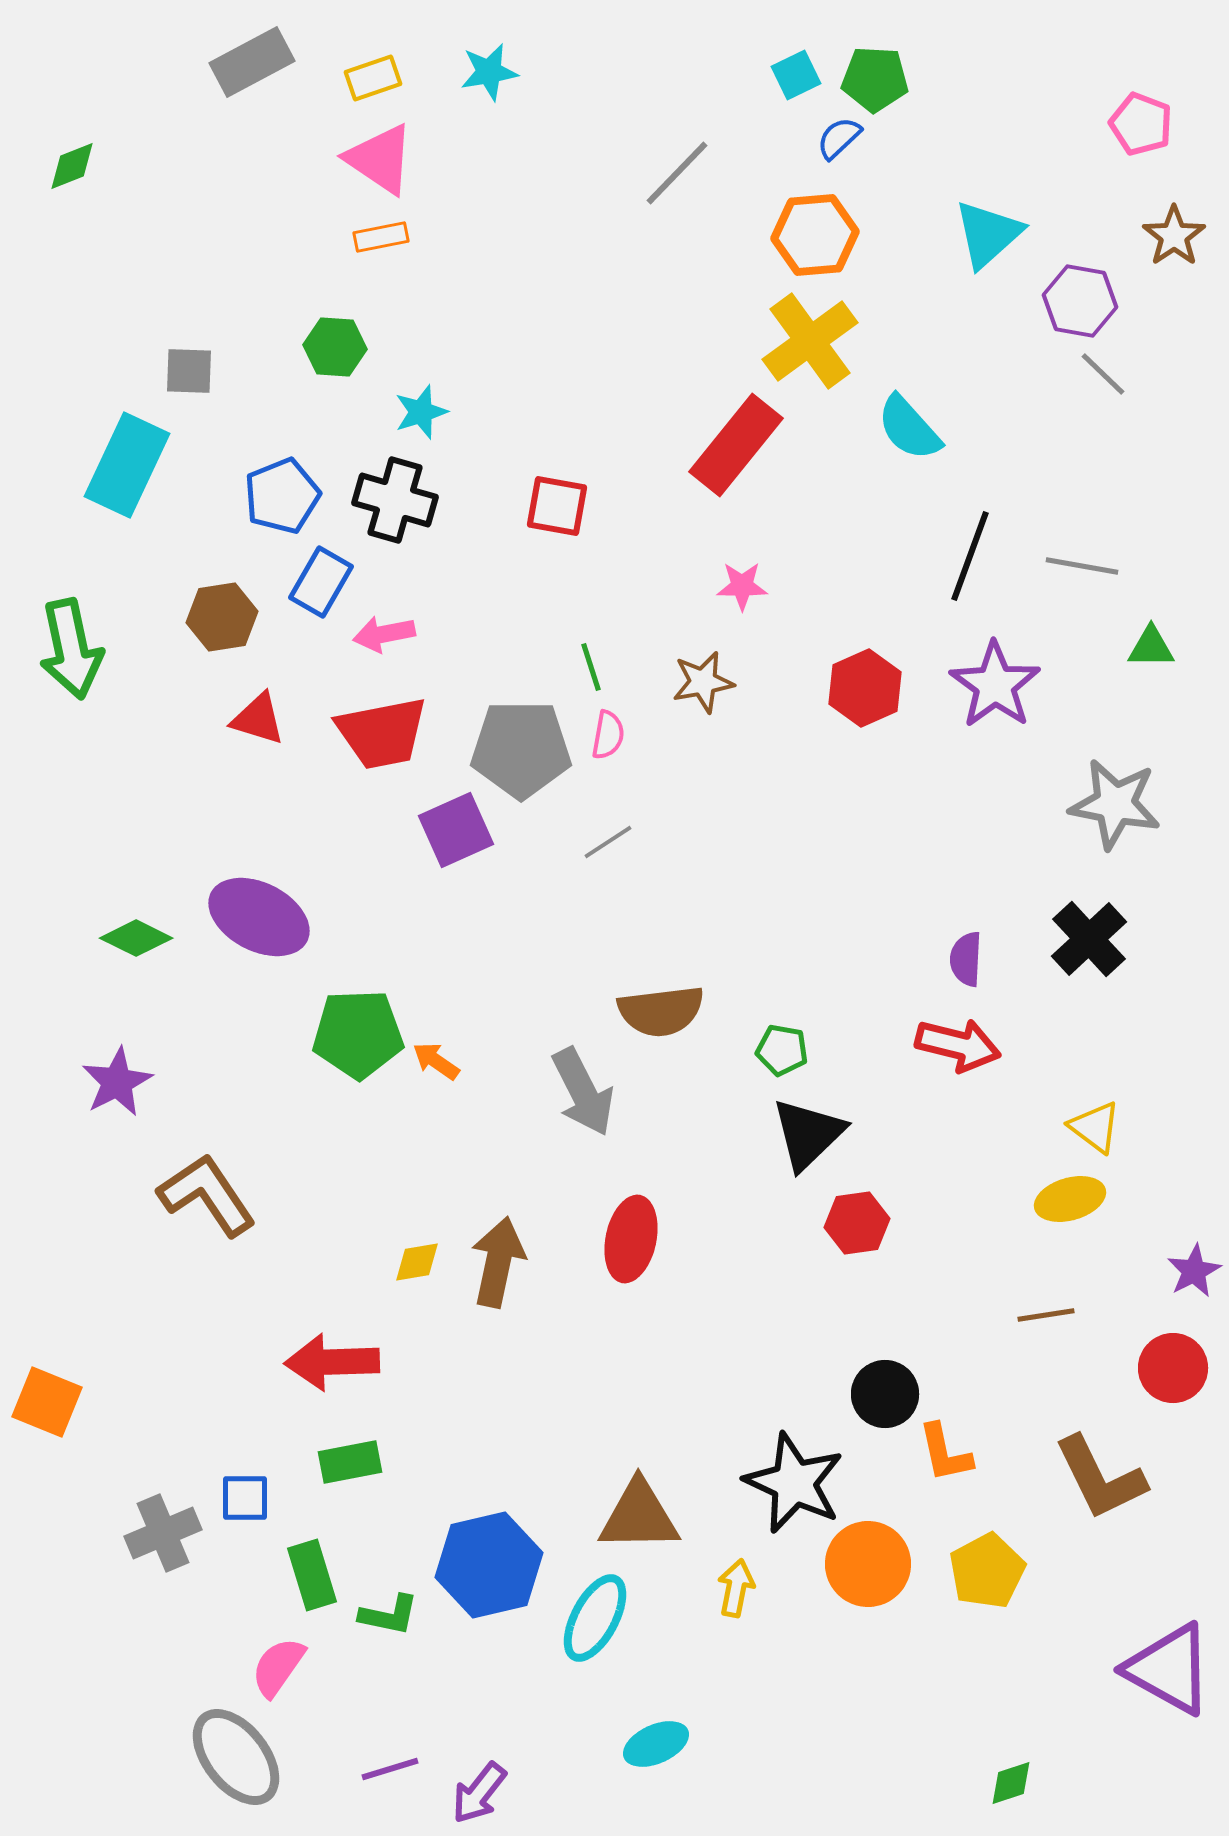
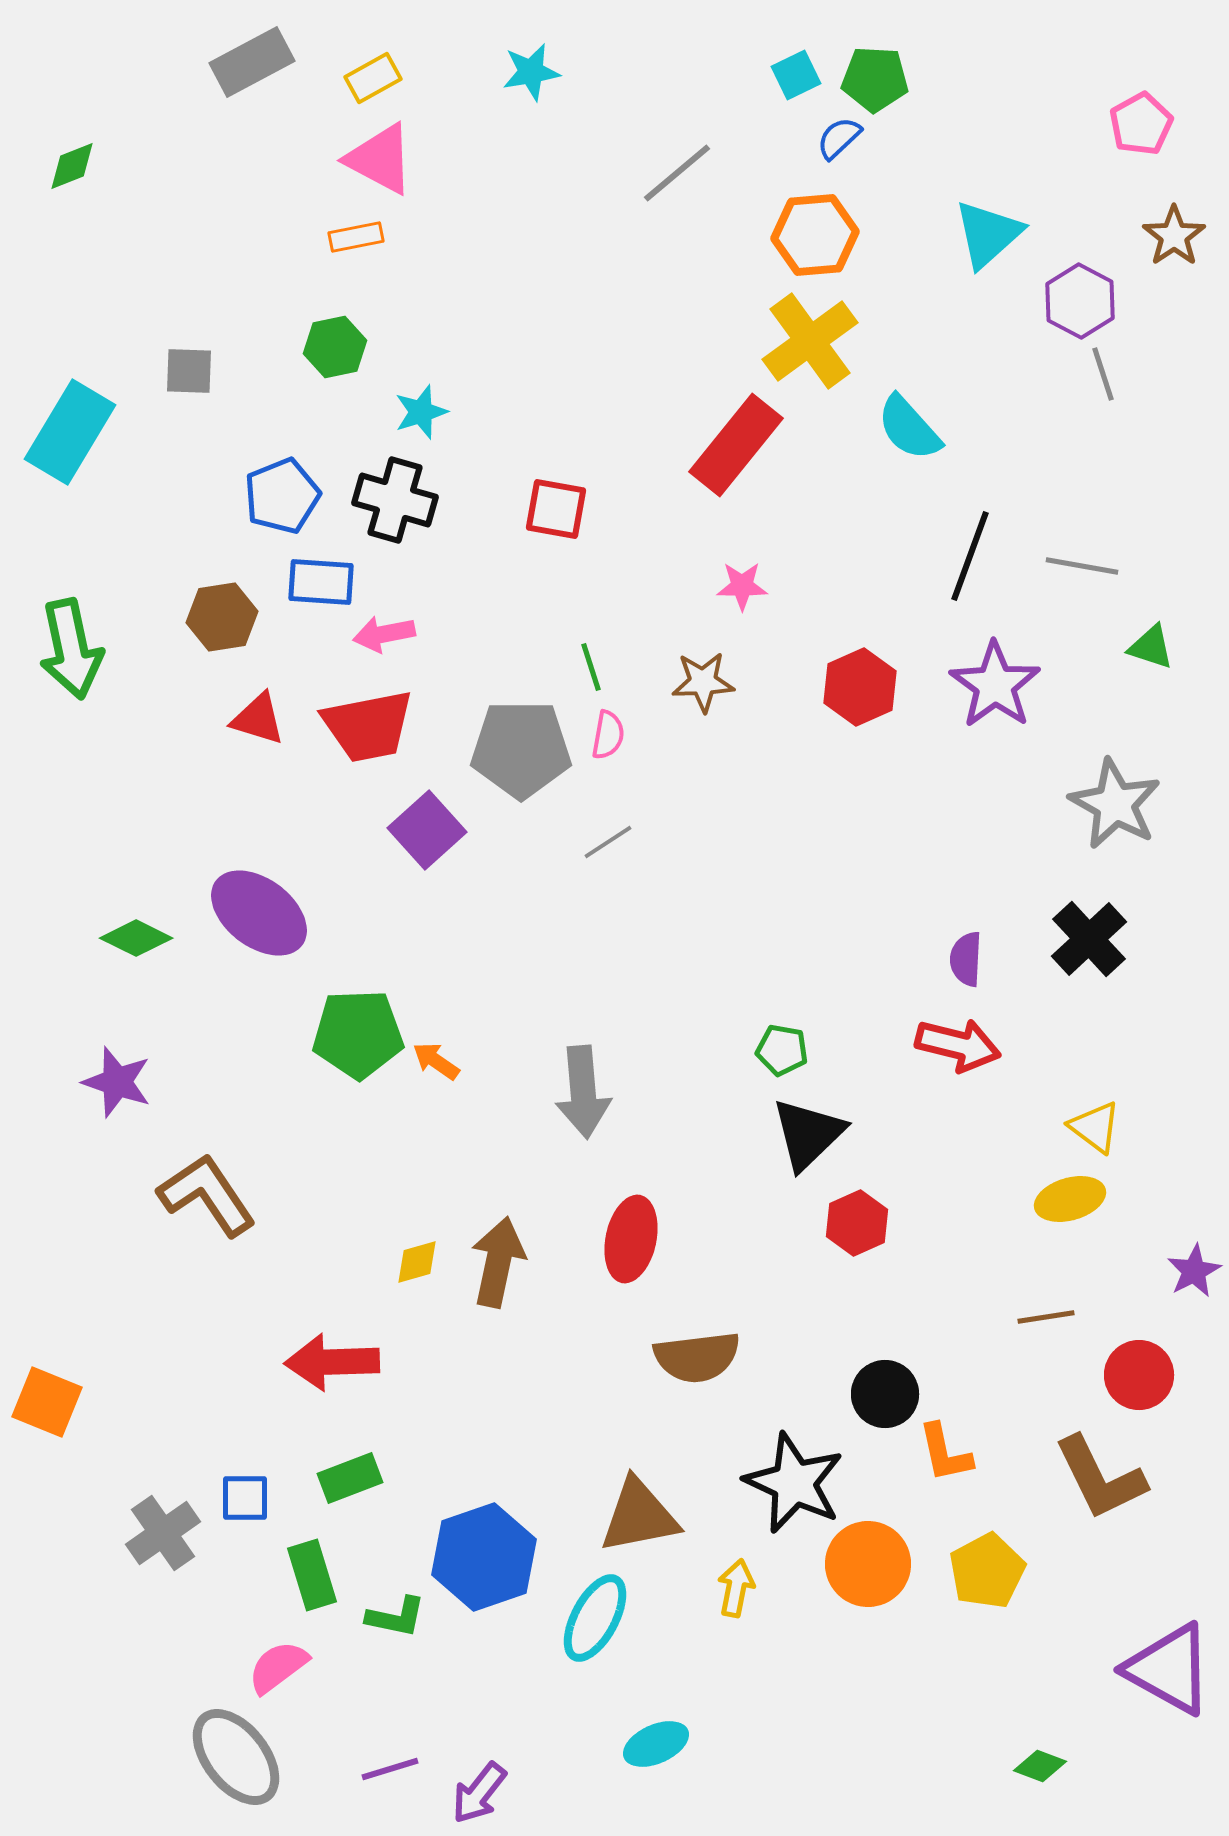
cyan star at (489, 72): moved 42 px right
yellow rectangle at (373, 78): rotated 10 degrees counterclockwise
pink pentagon at (1141, 124): rotated 22 degrees clockwise
pink triangle at (380, 159): rotated 6 degrees counterclockwise
gray line at (677, 173): rotated 6 degrees clockwise
orange rectangle at (381, 237): moved 25 px left
purple hexagon at (1080, 301): rotated 18 degrees clockwise
green hexagon at (335, 347): rotated 16 degrees counterclockwise
gray line at (1103, 374): rotated 28 degrees clockwise
cyan rectangle at (127, 465): moved 57 px left, 33 px up; rotated 6 degrees clockwise
red square at (557, 506): moved 1 px left, 3 px down
blue rectangle at (321, 582): rotated 64 degrees clockwise
green triangle at (1151, 647): rotated 18 degrees clockwise
brown star at (703, 682): rotated 8 degrees clockwise
red hexagon at (865, 688): moved 5 px left, 1 px up
red trapezoid at (382, 733): moved 14 px left, 7 px up
gray star at (1115, 804): rotated 18 degrees clockwise
purple square at (456, 830): moved 29 px left; rotated 18 degrees counterclockwise
purple ellipse at (259, 917): moved 4 px up; rotated 10 degrees clockwise
brown semicircle at (661, 1011): moved 36 px right, 346 px down
purple star at (117, 1082): rotated 26 degrees counterclockwise
gray arrow at (583, 1092): rotated 22 degrees clockwise
red hexagon at (857, 1223): rotated 16 degrees counterclockwise
yellow diamond at (417, 1262): rotated 6 degrees counterclockwise
brown line at (1046, 1315): moved 2 px down
red circle at (1173, 1368): moved 34 px left, 7 px down
green rectangle at (350, 1462): moved 16 px down; rotated 10 degrees counterclockwise
brown triangle at (639, 1516): rotated 10 degrees counterclockwise
gray cross at (163, 1533): rotated 12 degrees counterclockwise
blue hexagon at (489, 1565): moved 5 px left, 8 px up; rotated 6 degrees counterclockwise
green L-shape at (389, 1615): moved 7 px right, 2 px down
pink semicircle at (278, 1667): rotated 18 degrees clockwise
green diamond at (1011, 1783): moved 29 px right, 17 px up; rotated 39 degrees clockwise
